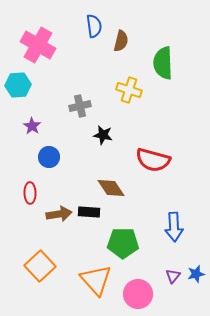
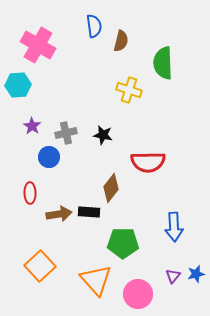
gray cross: moved 14 px left, 27 px down
red semicircle: moved 5 px left, 2 px down; rotated 16 degrees counterclockwise
brown diamond: rotated 72 degrees clockwise
